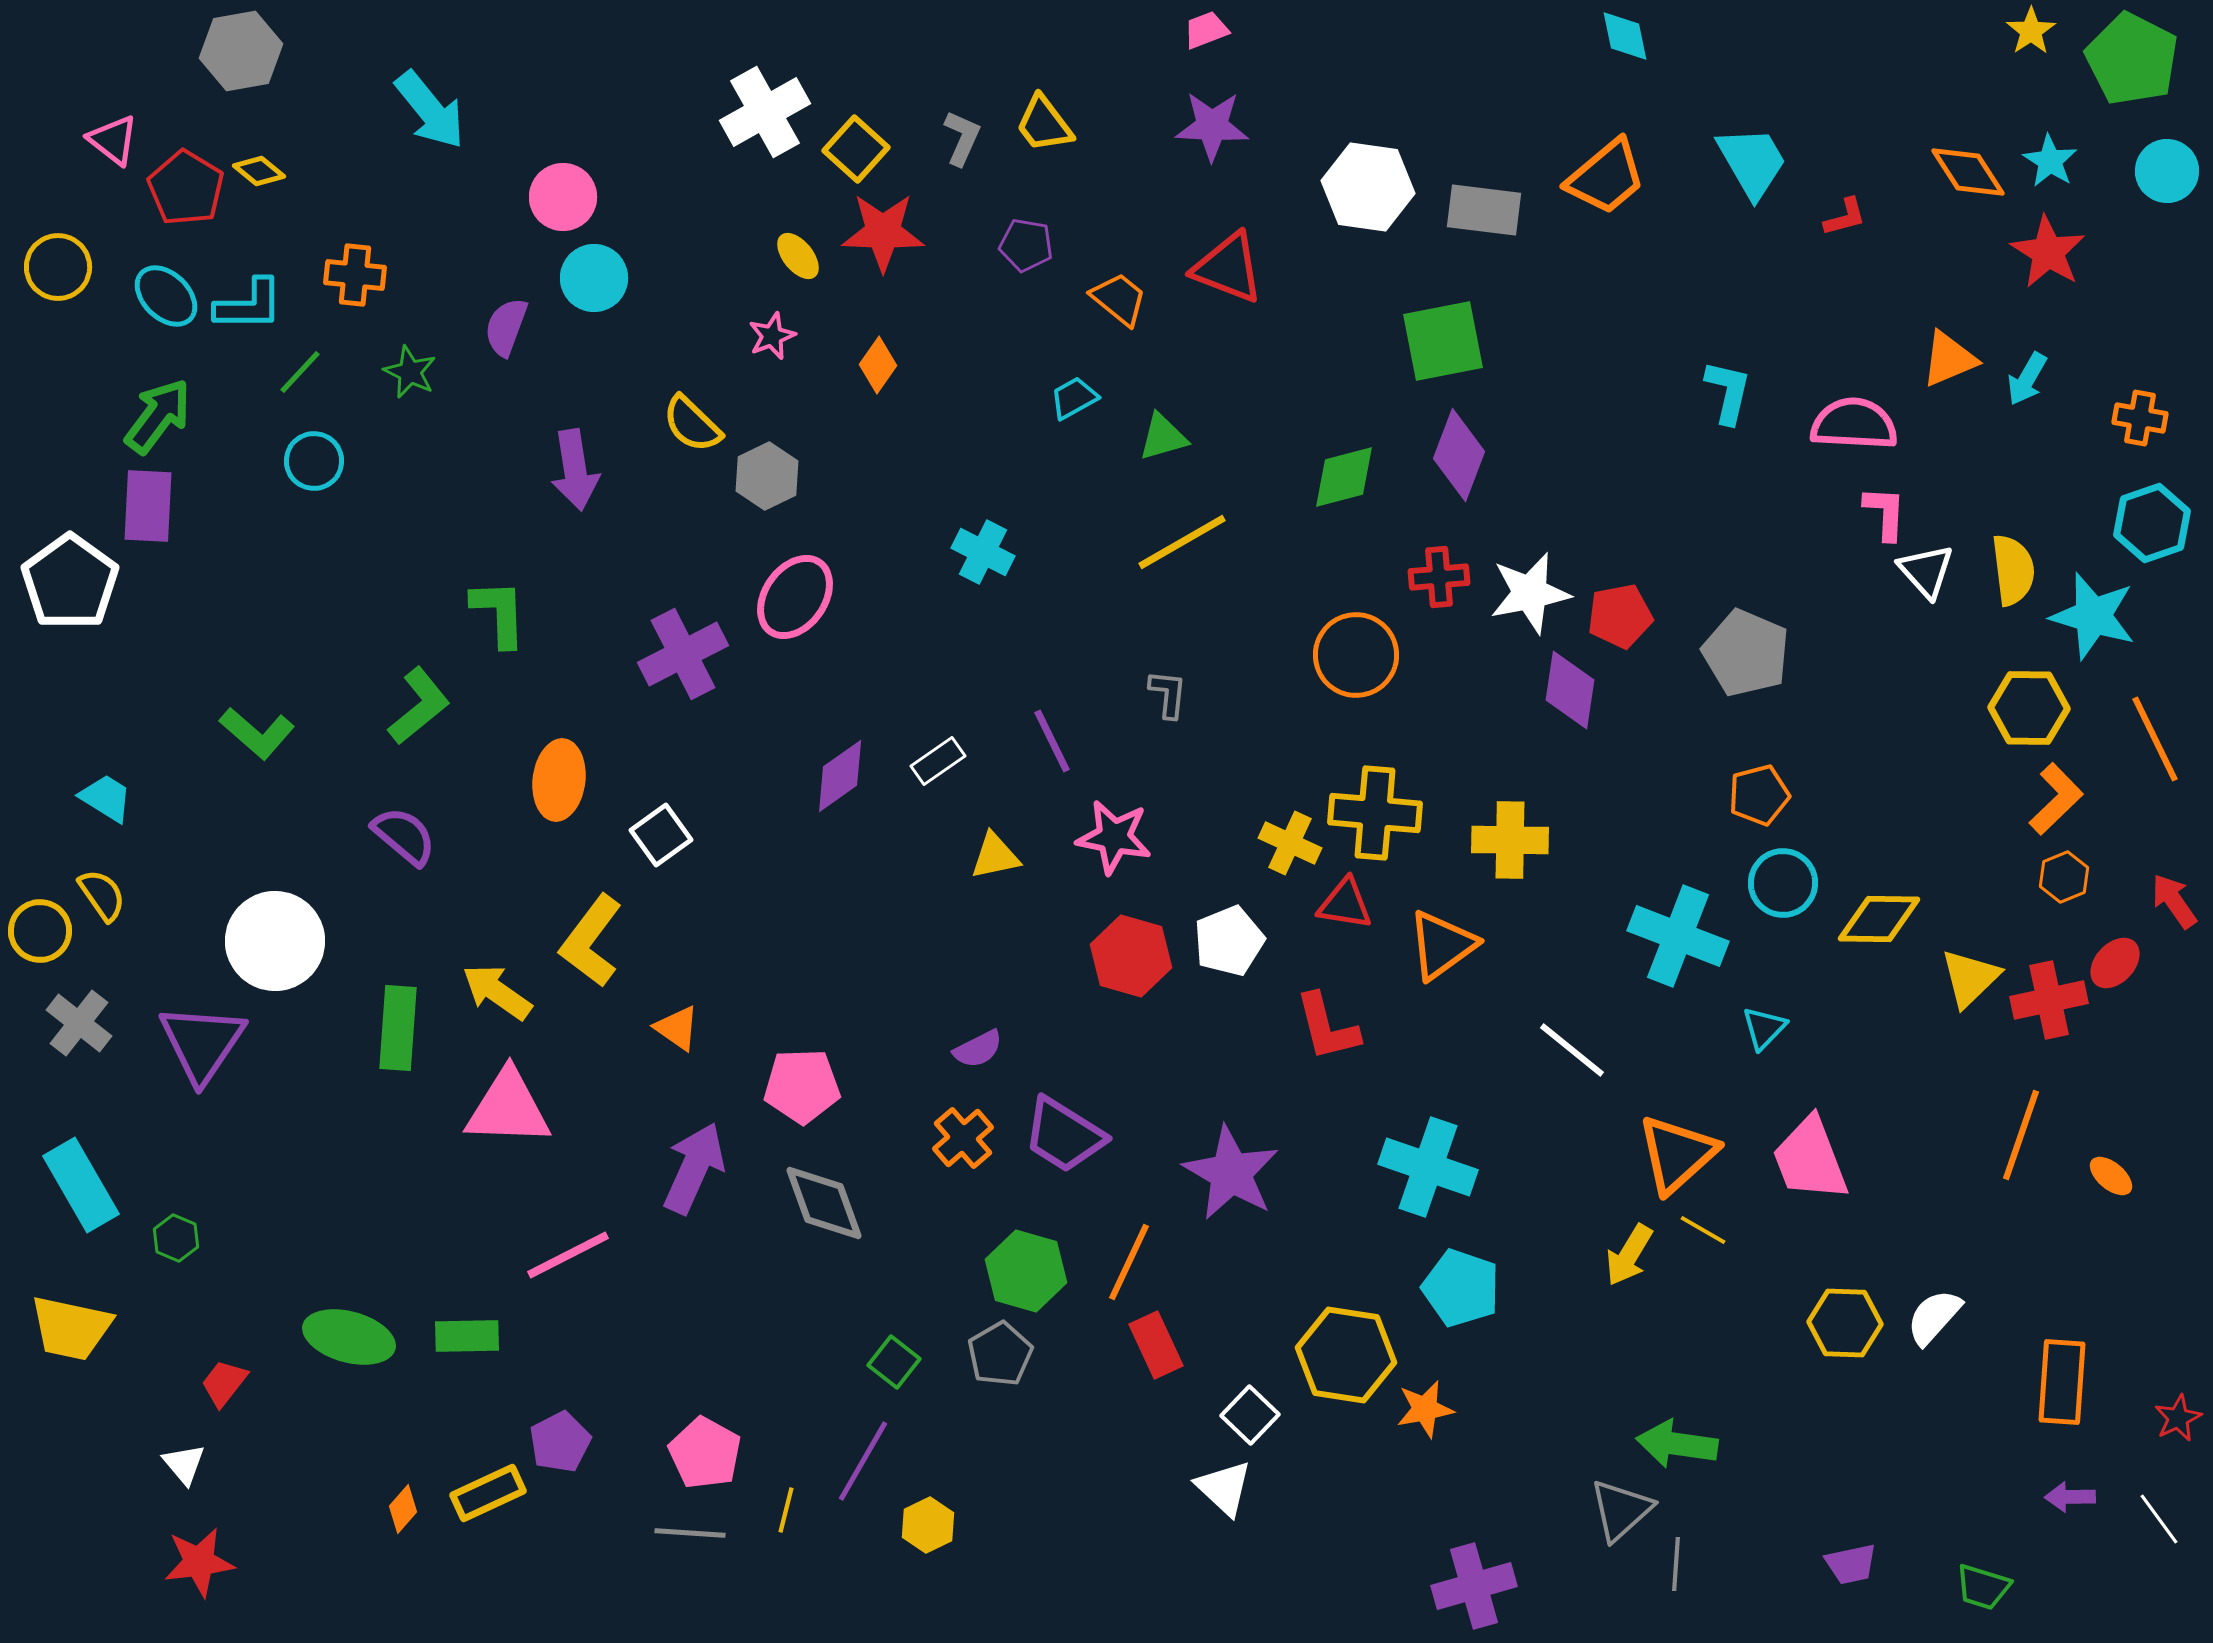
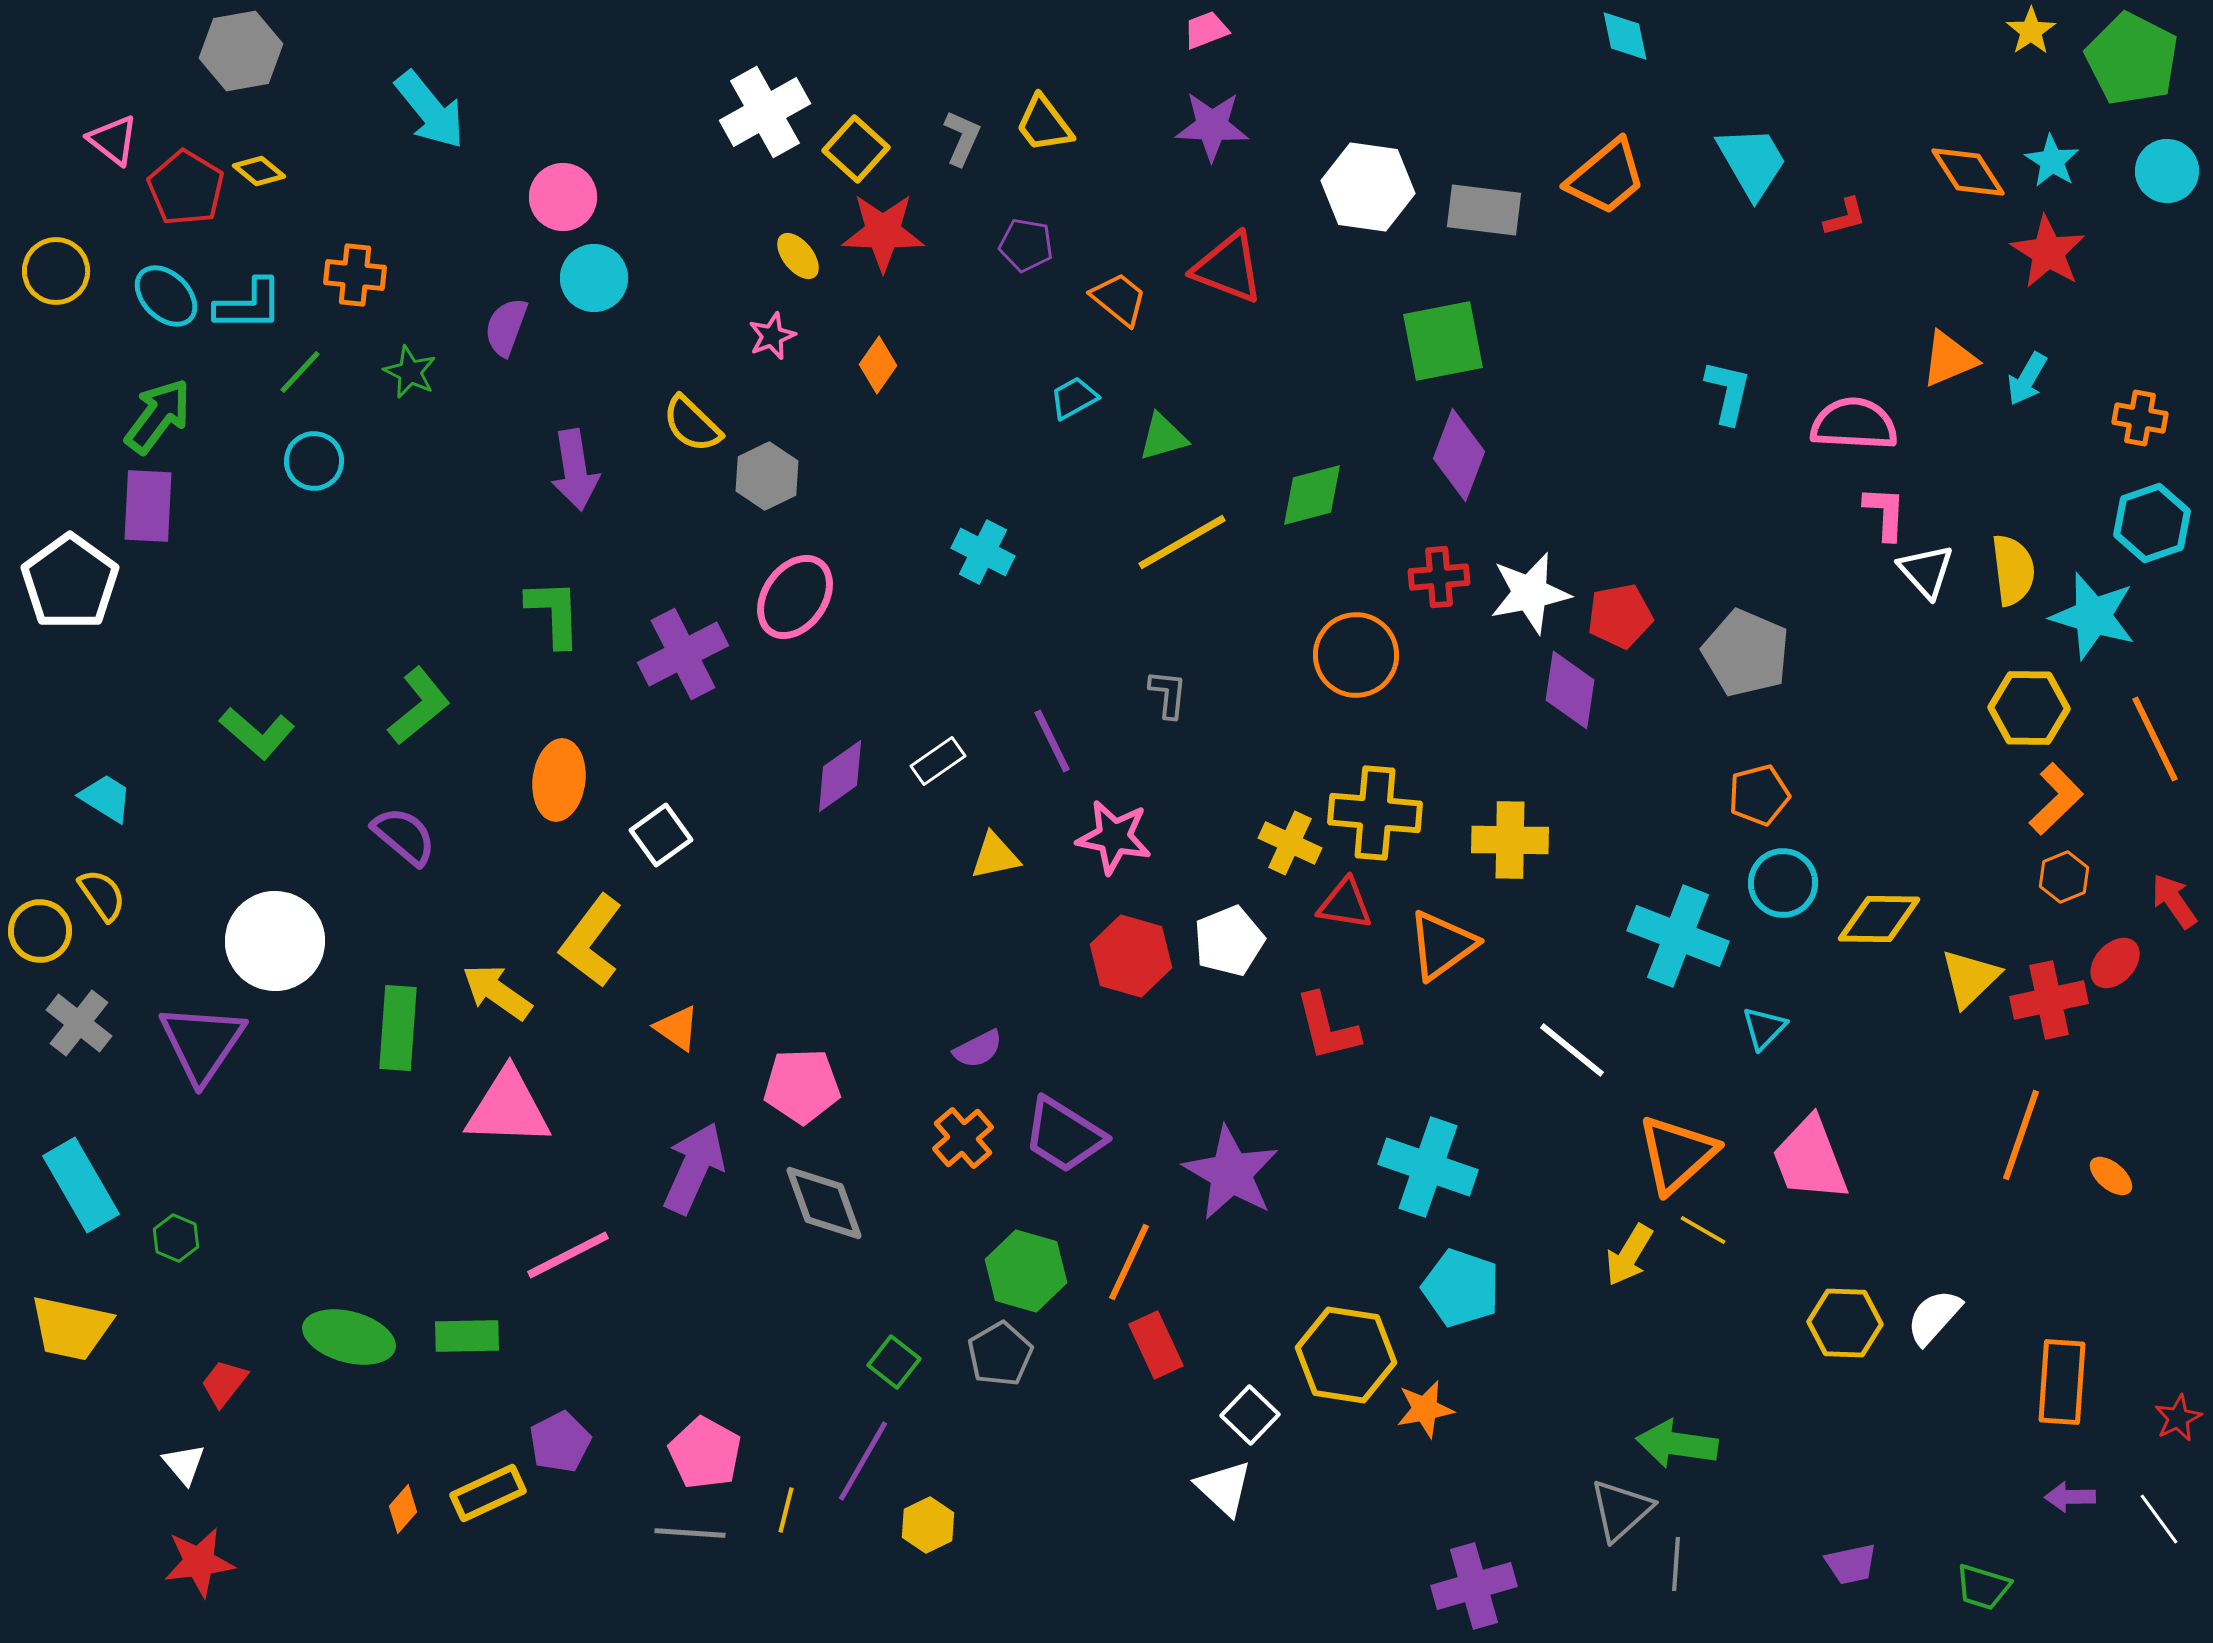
cyan star at (2050, 161): moved 2 px right
yellow circle at (58, 267): moved 2 px left, 4 px down
green diamond at (1344, 477): moved 32 px left, 18 px down
green L-shape at (499, 613): moved 55 px right
